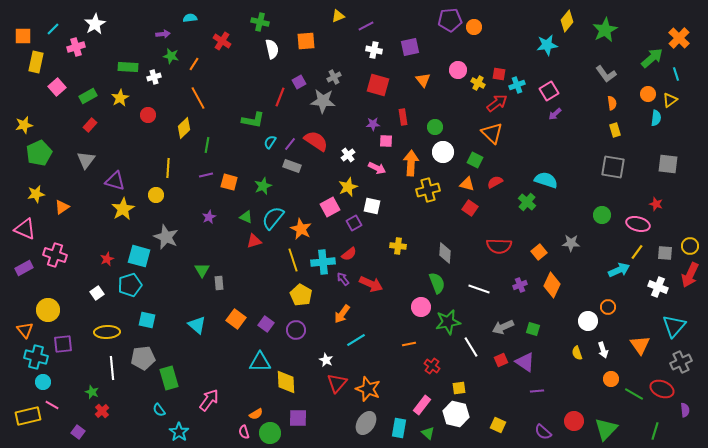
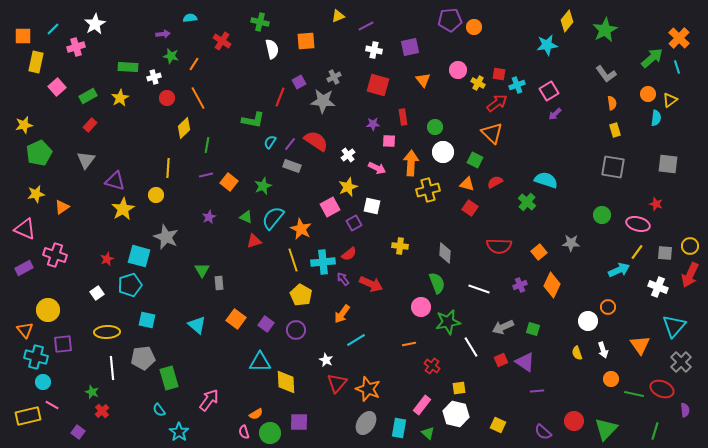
cyan line at (676, 74): moved 1 px right, 7 px up
red circle at (148, 115): moved 19 px right, 17 px up
pink square at (386, 141): moved 3 px right
orange square at (229, 182): rotated 24 degrees clockwise
yellow cross at (398, 246): moved 2 px right
gray cross at (681, 362): rotated 20 degrees counterclockwise
green line at (634, 394): rotated 18 degrees counterclockwise
purple square at (298, 418): moved 1 px right, 4 px down
